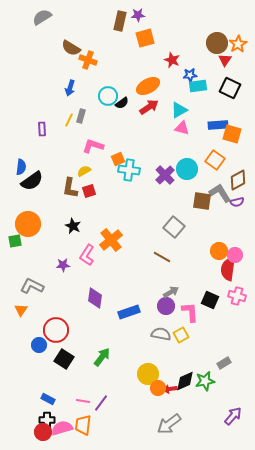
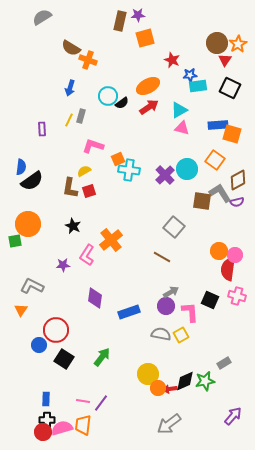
blue rectangle at (48, 399): moved 2 px left; rotated 64 degrees clockwise
